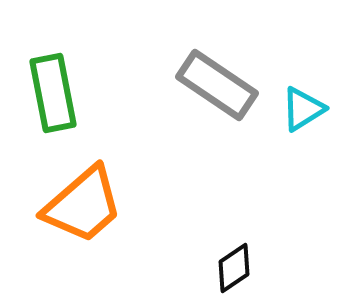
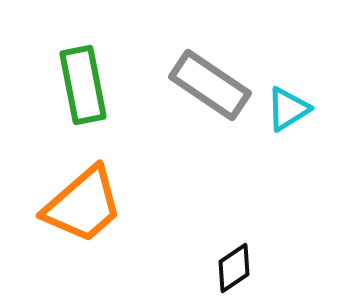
gray rectangle: moved 7 px left
green rectangle: moved 30 px right, 8 px up
cyan triangle: moved 15 px left
